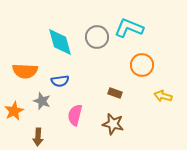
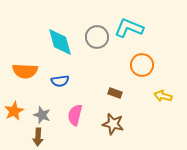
gray star: moved 14 px down
